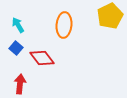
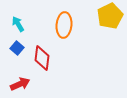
cyan arrow: moved 1 px up
blue square: moved 1 px right
red diamond: rotated 45 degrees clockwise
red arrow: rotated 60 degrees clockwise
